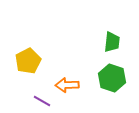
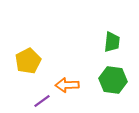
green hexagon: moved 1 px right, 2 px down; rotated 12 degrees counterclockwise
purple line: rotated 66 degrees counterclockwise
